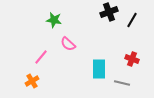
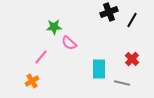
green star: moved 7 px down; rotated 14 degrees counterclockwise
pink semicircle: moved 1 px right, 1 px up
red cross: rotated 24 degrees clockwise
